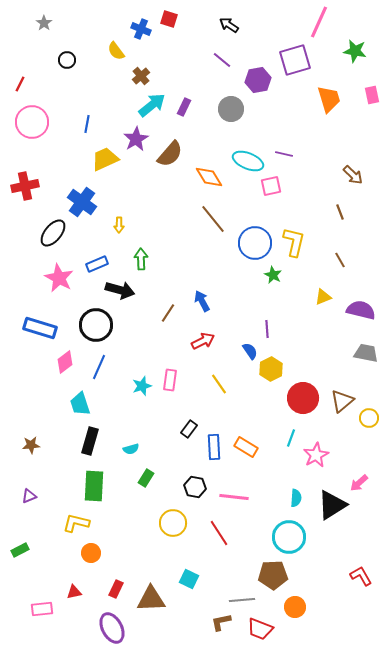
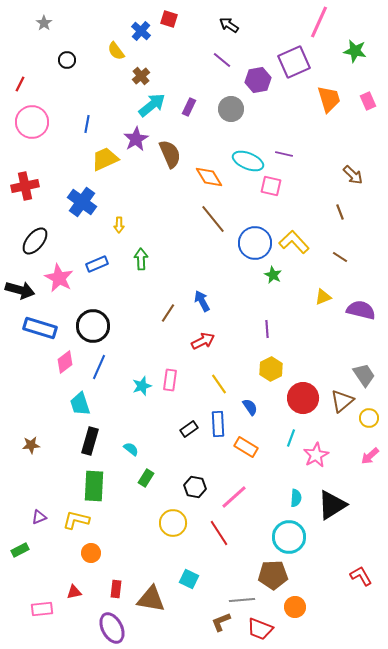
blue cross at (141, 29): moved 2 px down; rotated 18 degrees clockwise
purple square at (295, 60): moved 1 px left, 2 px down; rotated 8 degrees counterclockwise
pink rectangle at (372, 95): moved 4 px left, 6 px down; rotated 12 degrees counterclockwise
purple rectangle at (184, 107): moved 5 px right
brown semicircle at (170, 154): rotated 64 degrees counterclockwise
pink square at (271, 186): rotated 25 degrees clockwise
black ellipse at (53, 233): moved 18 px left, 8 px down
yellow L-shape at (294, 242): rotated 56 degrees counterclockwise
brown line at (340, 260): moved 3 px up; rotated 28 degrees counterclockwise
black arrow at (120, 290): moved 100 px left
black circle at (96, 325): moved 3 px left, 1 px down
blue semicircle at (250, 351): moved 56 px down
gray trapezoid at (366, 353): moved 2 px left, 22 px down; rotated 45 degrees clockwise
black rectangle at (189, 429): rotated 18 degrees clockwise
blue rectangle at (214, 447): moved 4 px right, 23 px up
cyan semicircle at (131, 449): rotated 126 degrees counterclockwise
pink arrow at (359, 483): moved 11 px right, 27 px up
purple triangle at (29, 496): moved 10 px right, 21 px down
pink line at (234, 497): rotated 48 degrees counterclockwise
yellow L-shape at (76, 523): moved 3 px up
red rectangle at (116, 589): rotated 18 degrees counterclockwise
brown triangle at (151, 599): rotated 12 degrees clockwise
brown L-shape at (221, 622): rotated 10 degrees counterclockwise
